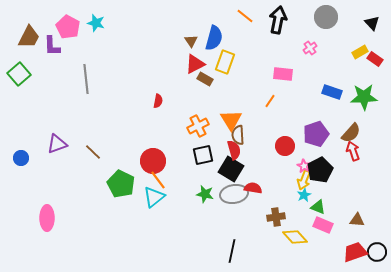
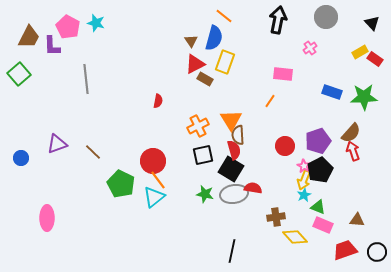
orange line at (245, 16): moved 21 px left
purple pentagon at (316, 134): moved 2 px right, 7 px down
red trapezoid at (355, 252): moved 10 px left, 2 px up
